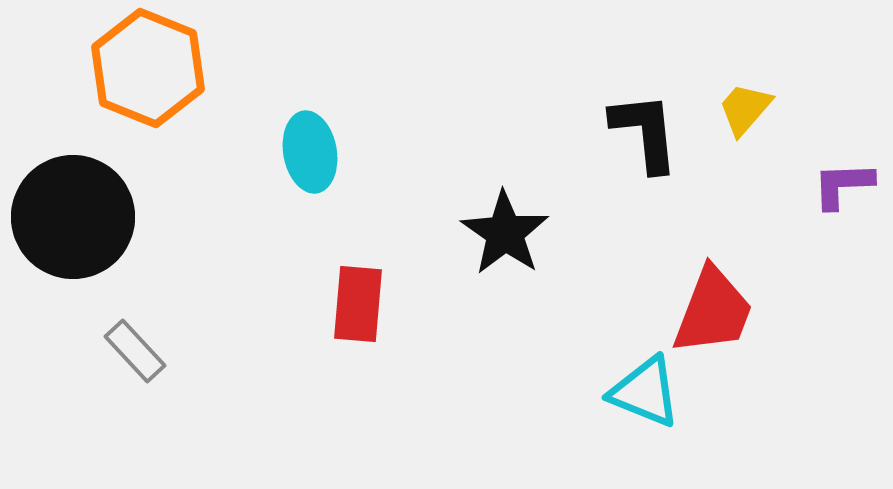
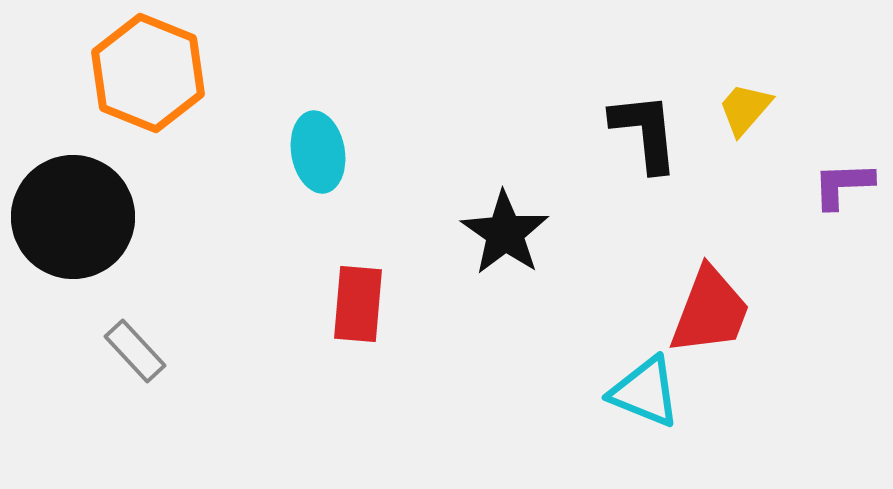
orange hexagon: moved 5 px down
cyan ellipse: moved 8 px right
red trapezoid: moved 3 px left
